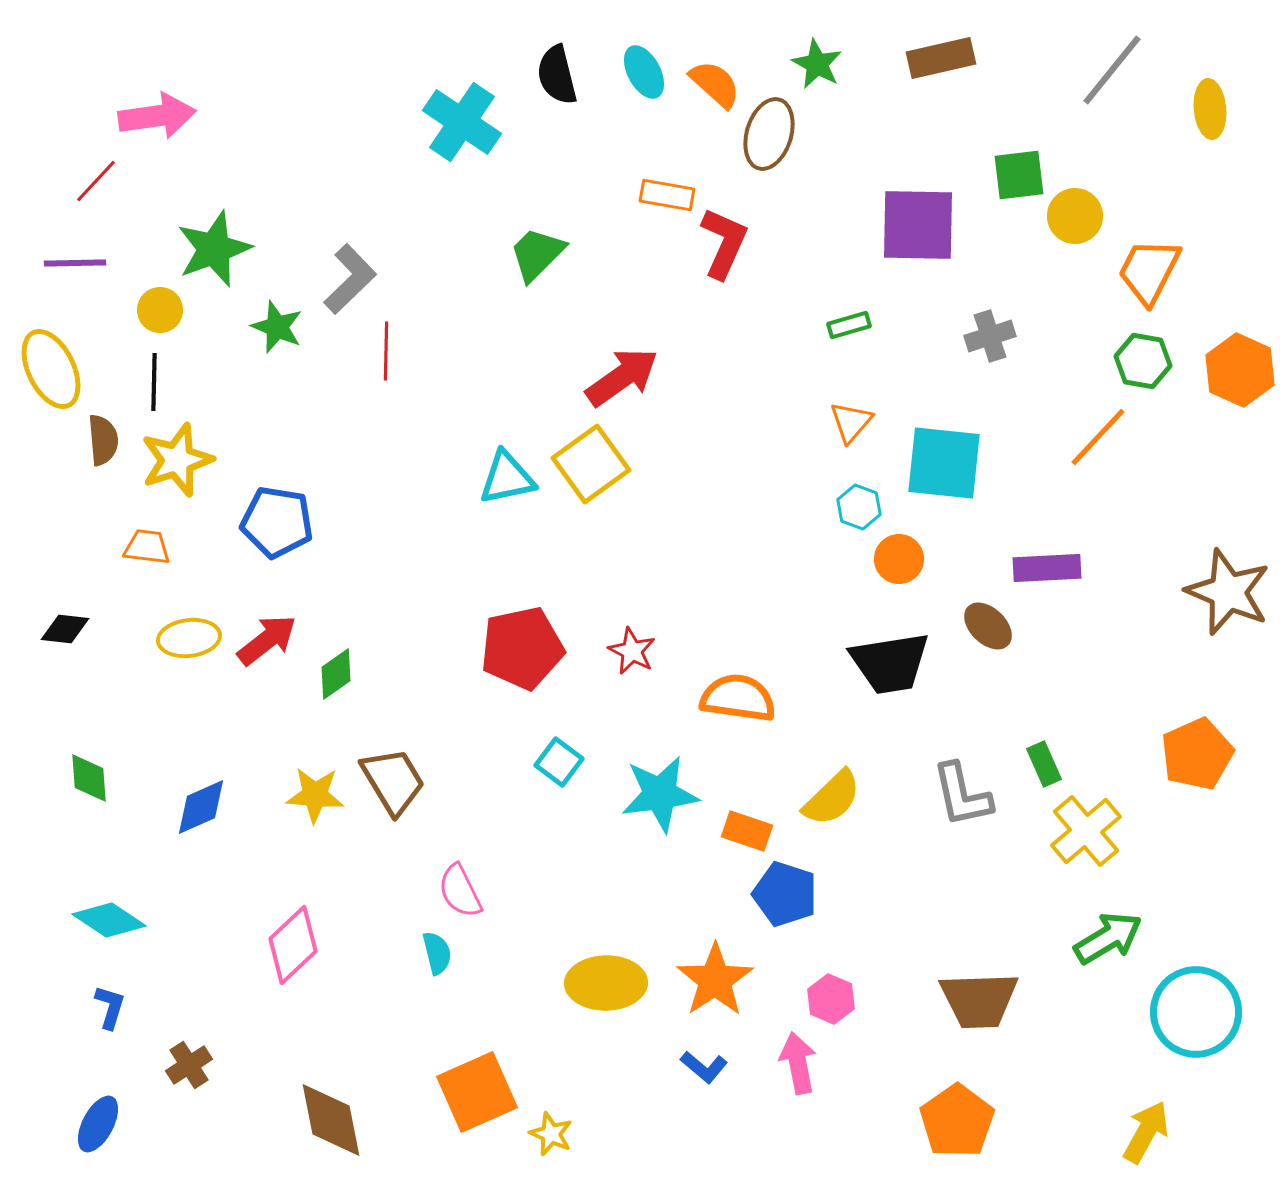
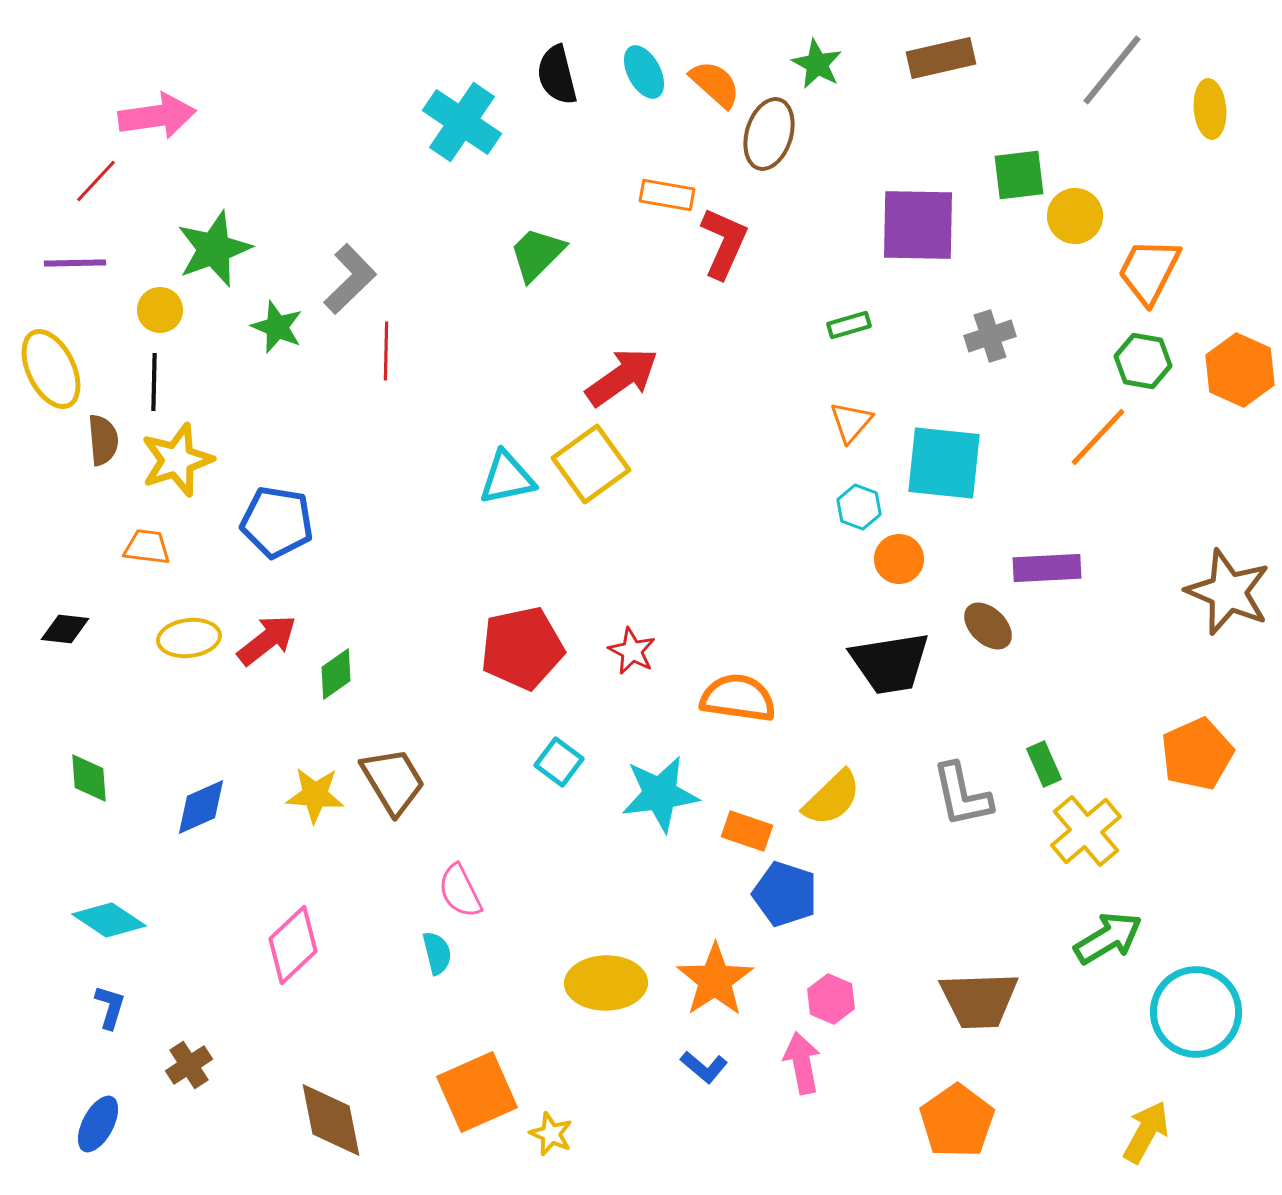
pink arrow at (798, 1063): moved 4 px right
